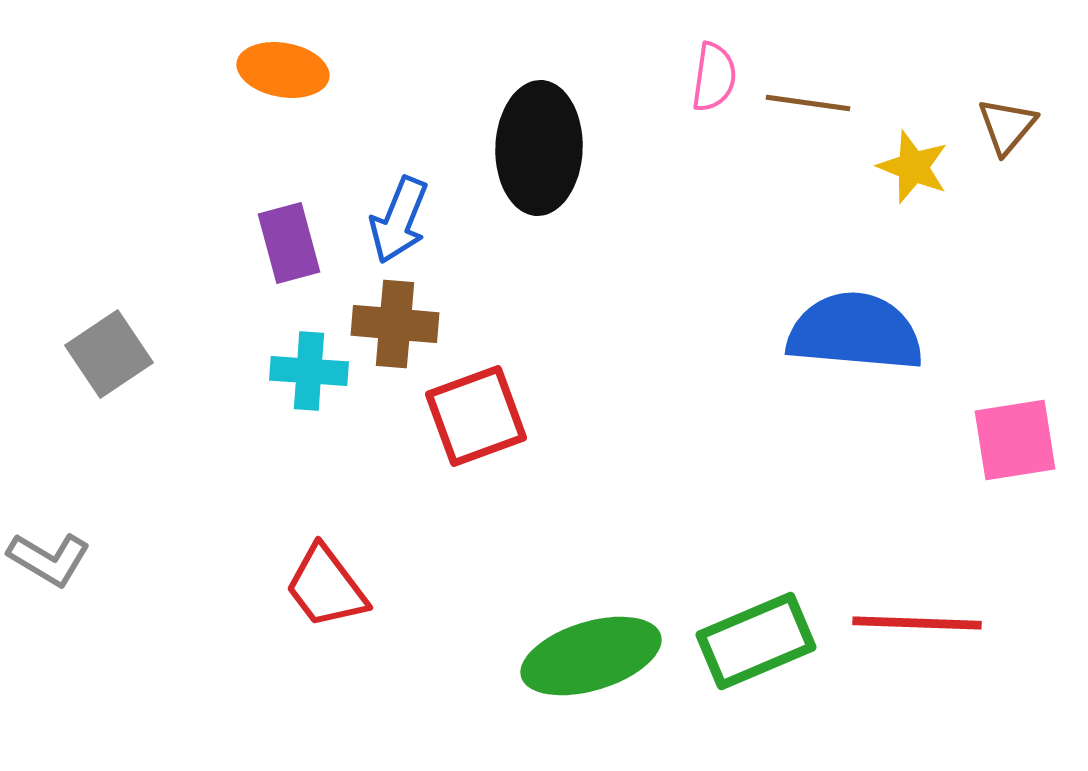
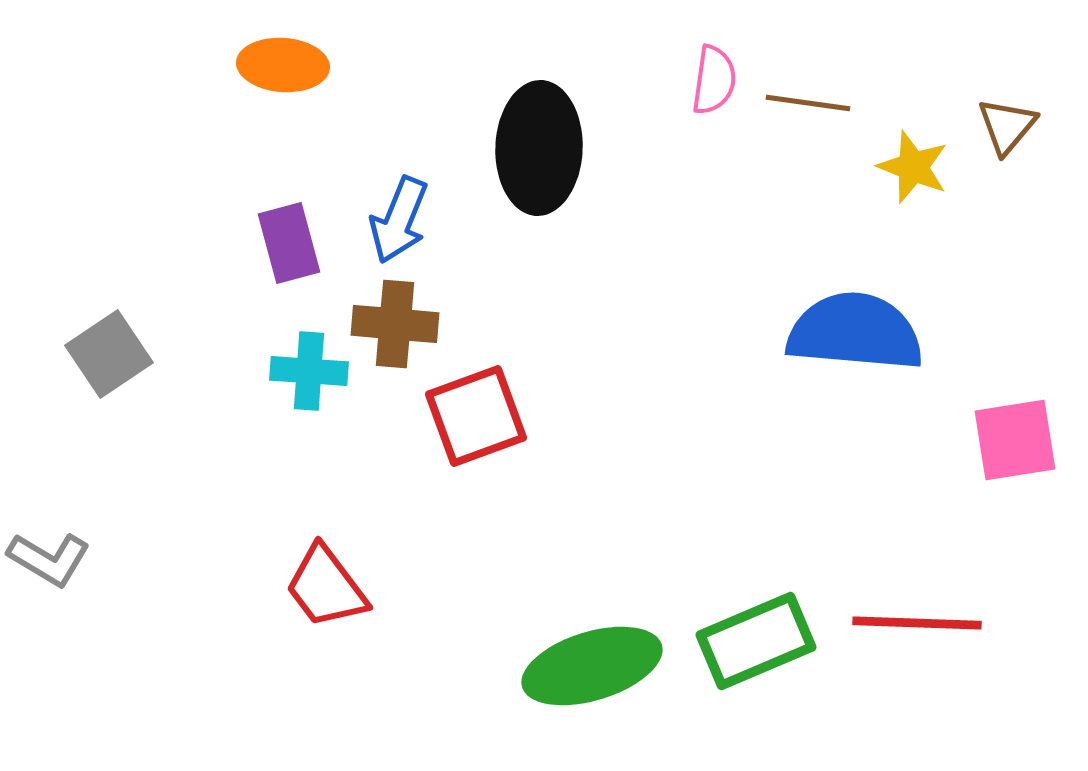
orange ellipse: moved 5 px up; rotated 6 degrees counterclockwise
pink semicircle: moved 3 px down
green ellipse: moved 1 px right, 10 px down
